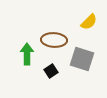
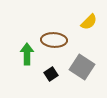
gray square: moved 8 px down; rotated 15 degrees clockwise
black square: moved 3 px down
